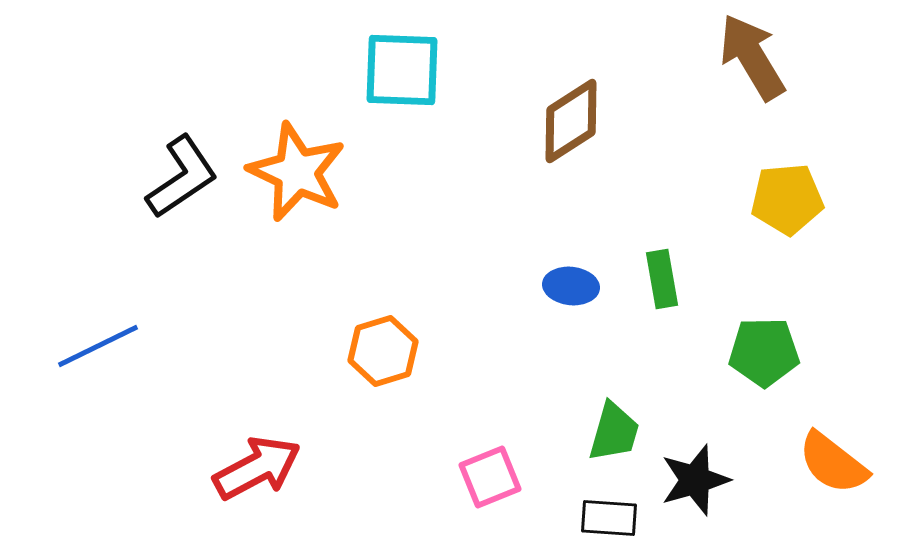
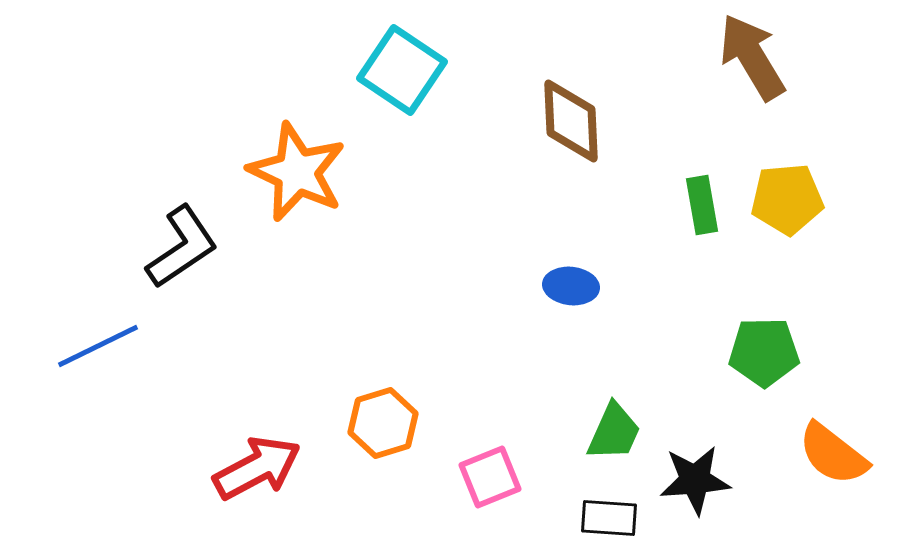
cyan square: rotated 32 degrees clockwise
brown diamond: rotated 60 degrees counterclockwise
black L-shape: moved 70 px down
green rectangle: moved 40 px right, 74 px up
orange hexagon: moved 72 px down
green trapezoid: rotated 8 degrees clockwise
orange semicircle: moved 9 px up
black star: rotated 12 degrees clockwise
